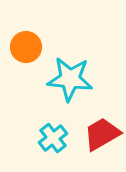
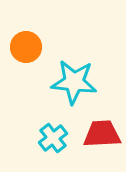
cyan star: moved 4 px right, 3 px down
red trapezoid: rotated 27 degrees clockwise
